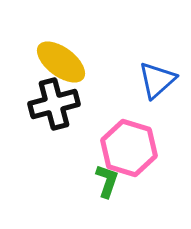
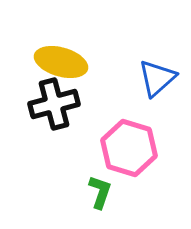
yellow ellipse: rotated 21 degrees counterclockwise
blue triangle: moved 2 px up
green L-shape: moved 7 px left, 11 px down
